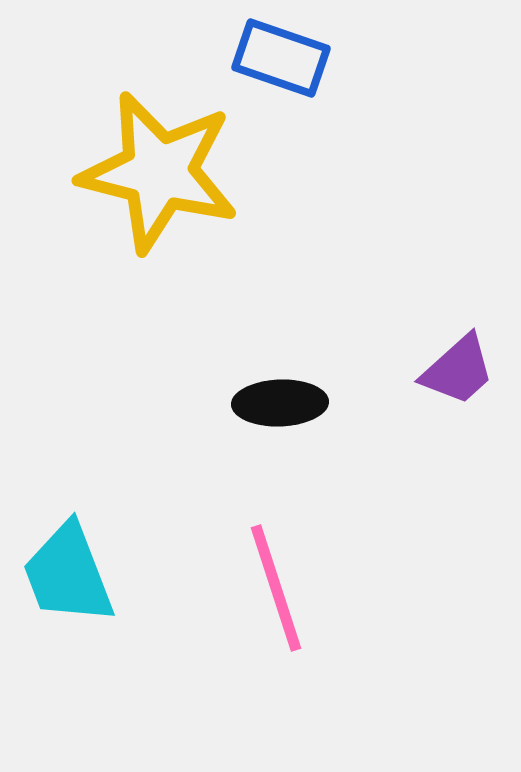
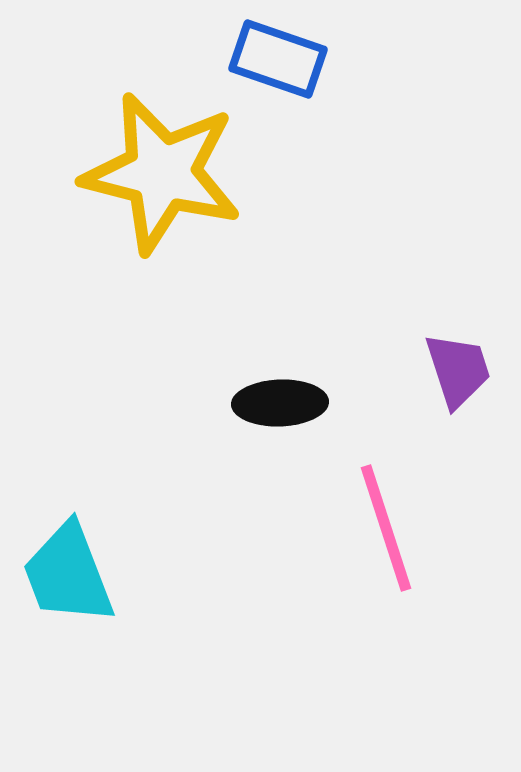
blue rectangle: moved 3 px left, 1 px down
yellow star: moved 3 px right, 1 px down
purple trapezoid: rotated 66 degrees counterclockwise
pink line: moved 110 px right, 60 px up
